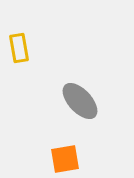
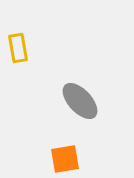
yellow rectangle: moved 1 px left
